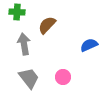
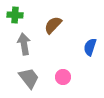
green cross: moved 2 px left, 3 px down
brown semicircle: moved 6 px right
blue semicircle: moved 1 px right, 2 px down; rotated 48 degrees counterclockwise
